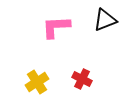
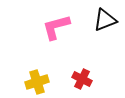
pink L-shape: rotated 12 degrees counterclockwise
yellow cross: rotated 15 degrees clockwise
